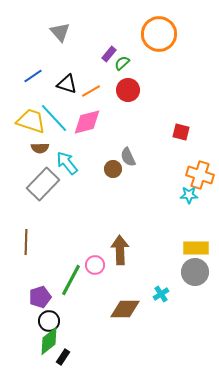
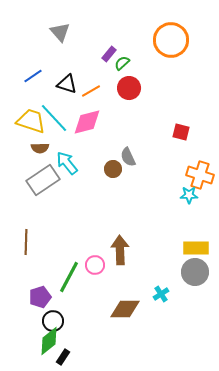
orange circle: moved 12 px right, 6 px down
red circle: moved 1 px right, 2 px up
gray rectangle: moved 4 px up; rotated 12 degrees clockwise
green line: moved 2 px left, 3 px up
black circle: moved 4 px right
